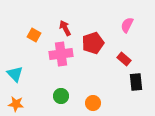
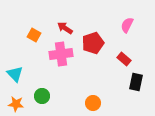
red arrow: rotated 28 degrees counterclockwise
black rectangle: rotated 18 degrees clockwise
green circle: moved 19 px left
